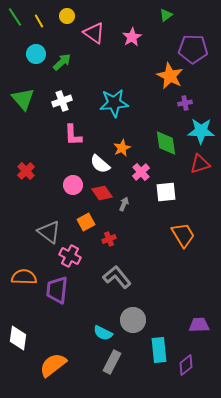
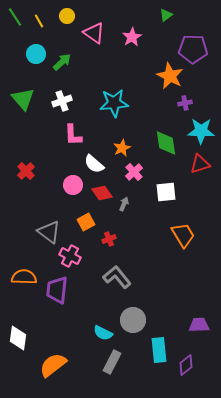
white semicircle at (100, 164): moved 6 px left
pink cross at (141, 172): moved 7 px left
